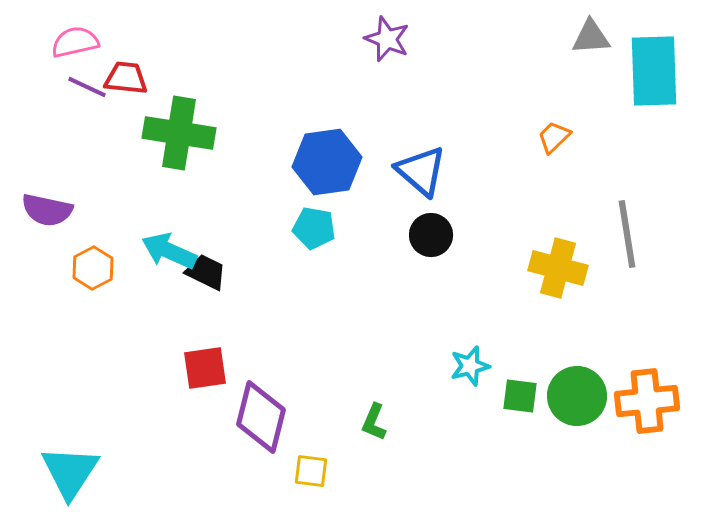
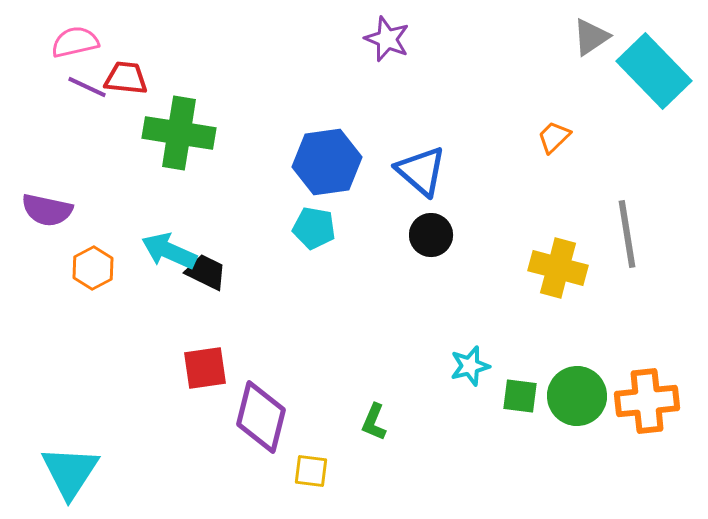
gray triangle: rotated 30 degrees counterclockwise
cyan rectangle: rotated 42 degrees counterclockwise
